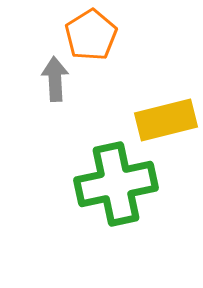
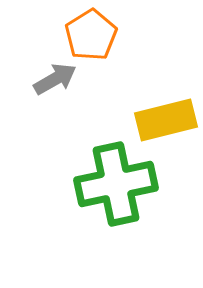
gray arrow: rotated 63 degrees clockwise
